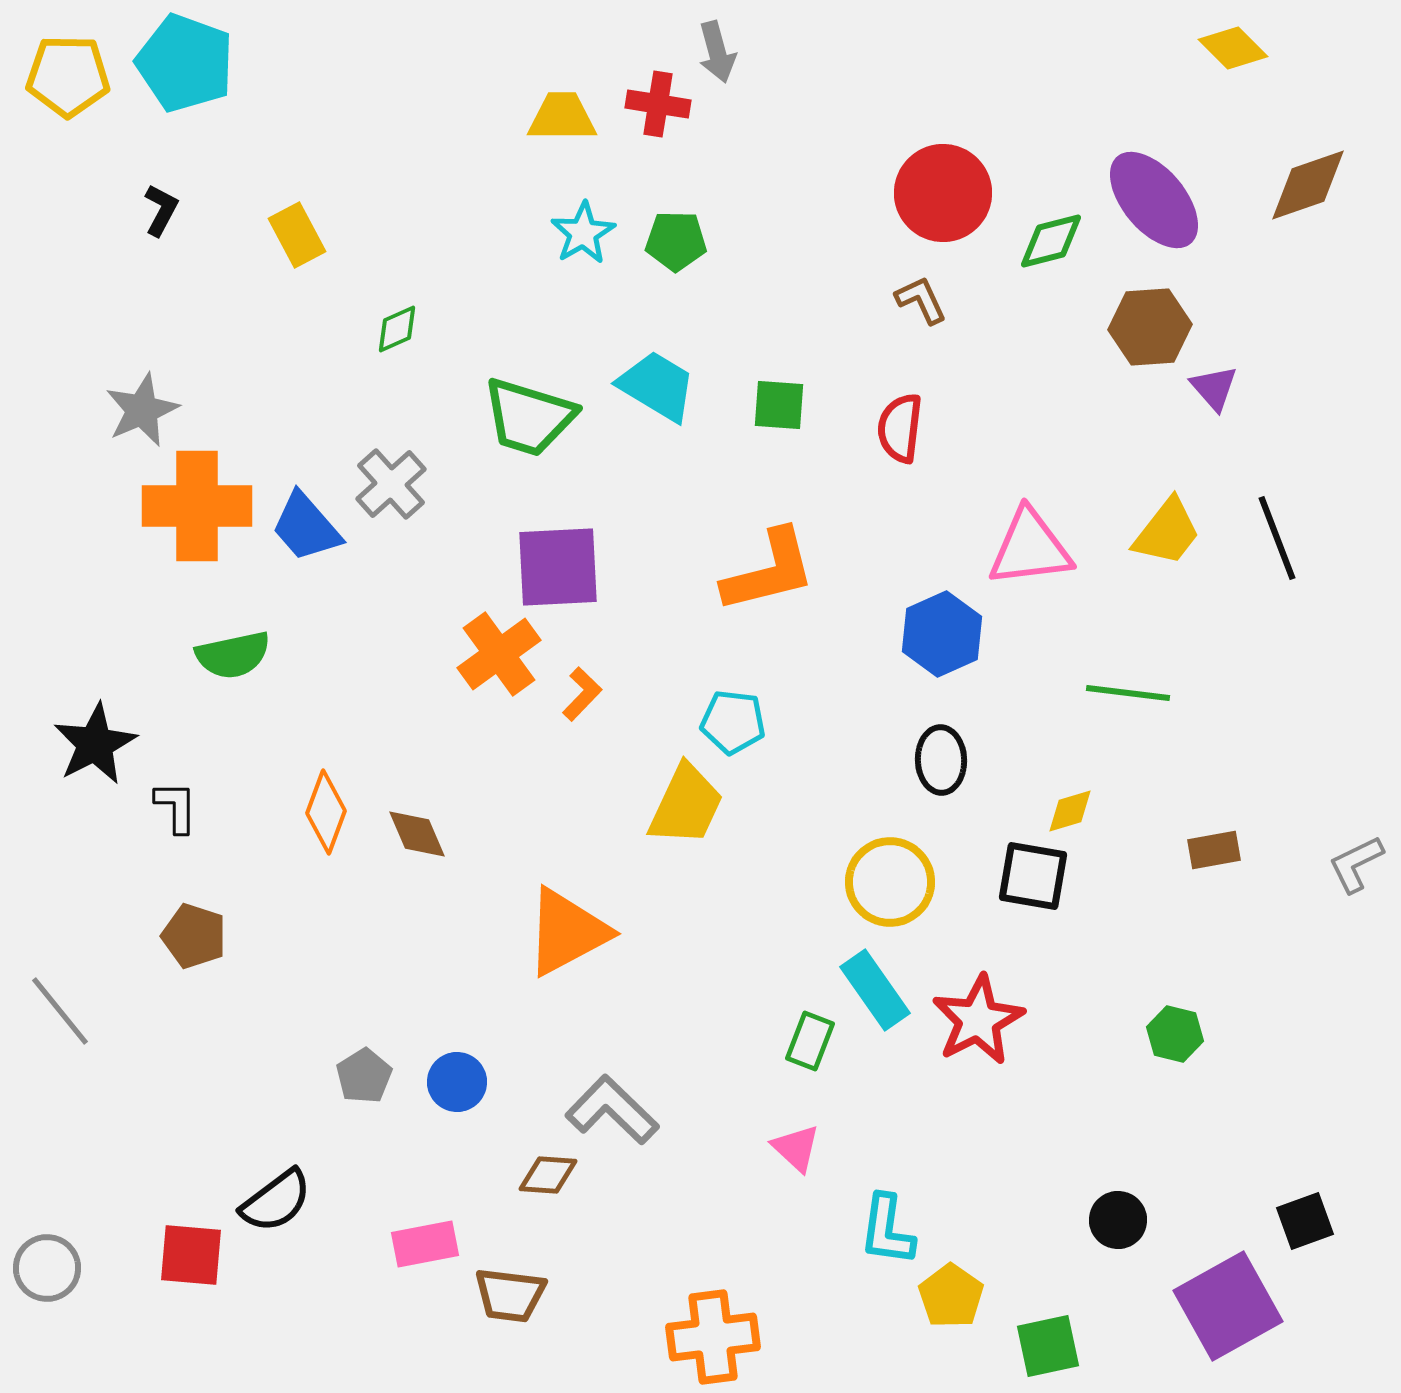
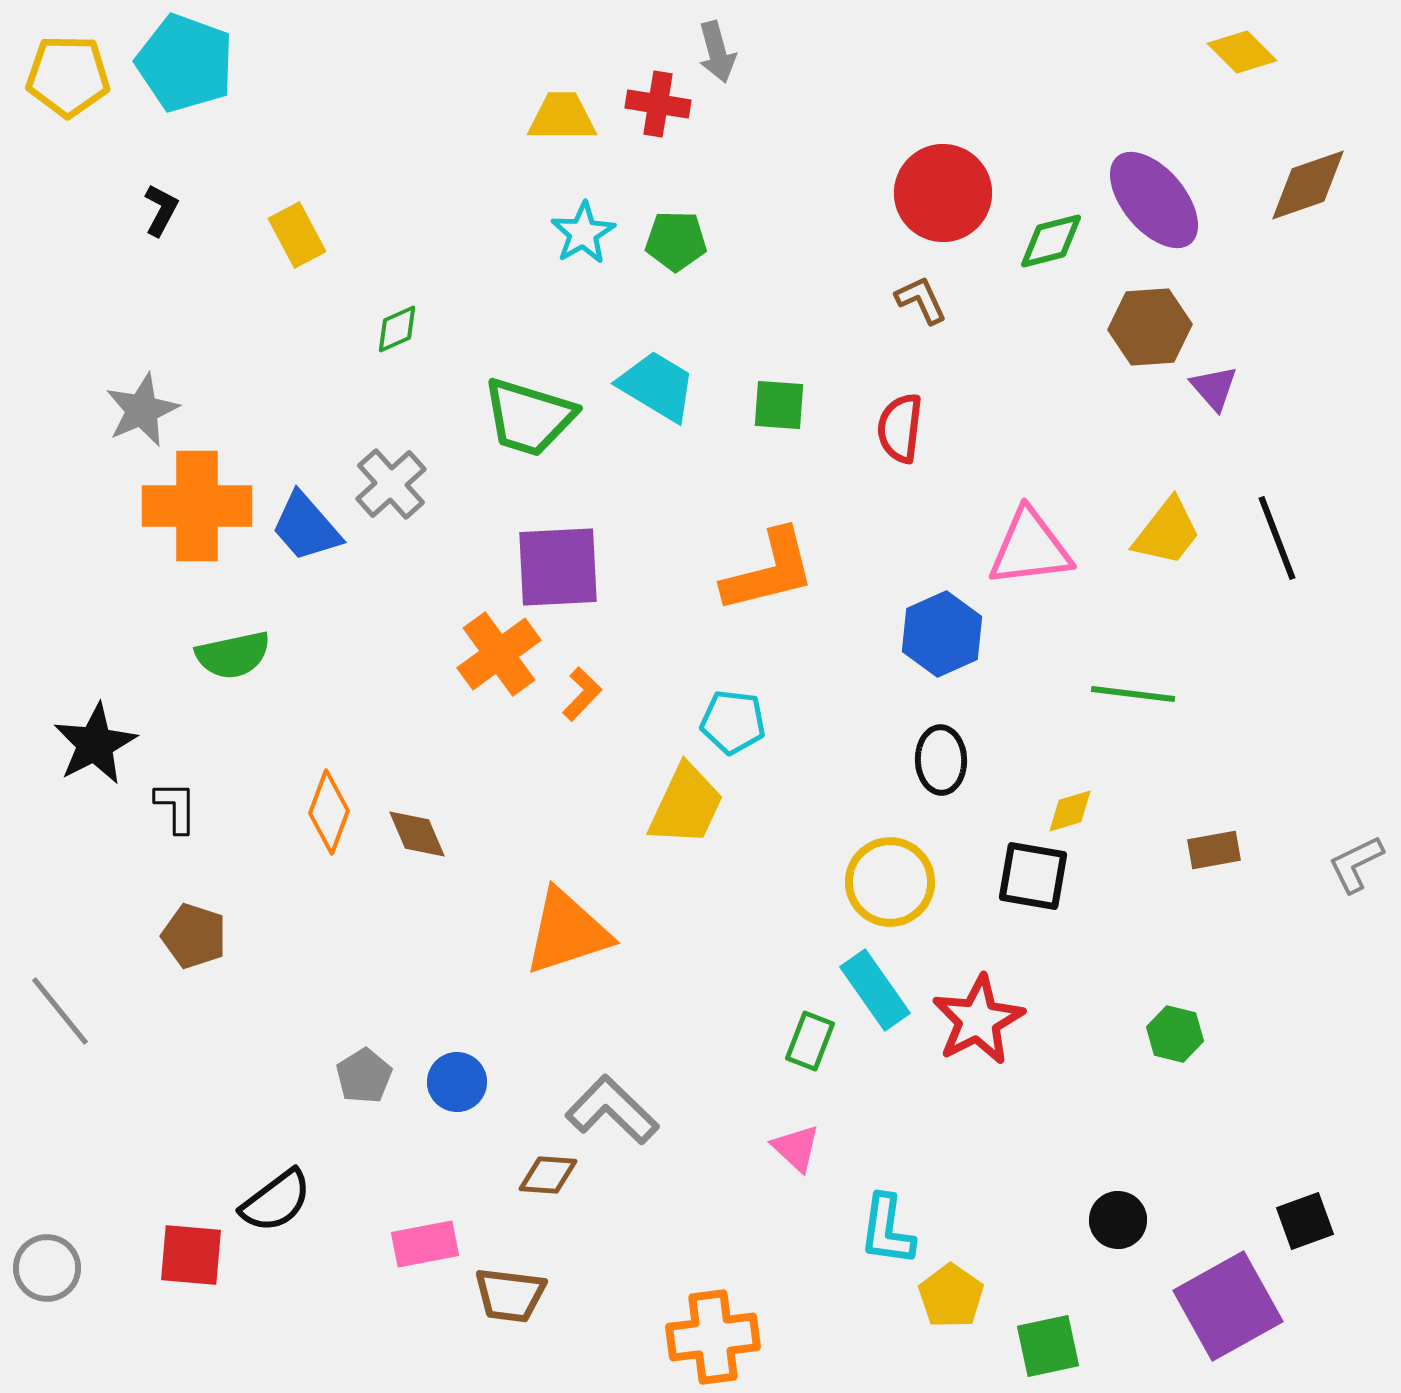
yellow diamond at (1233, 48): moved 9 px right, 4 px down
green line at (1128, 693): moved 5 px right, 1 px down
orange diamond at (326, 812): moved 3 px right
orange triangle at (567, 932): rotated 10 degrees clockwise
